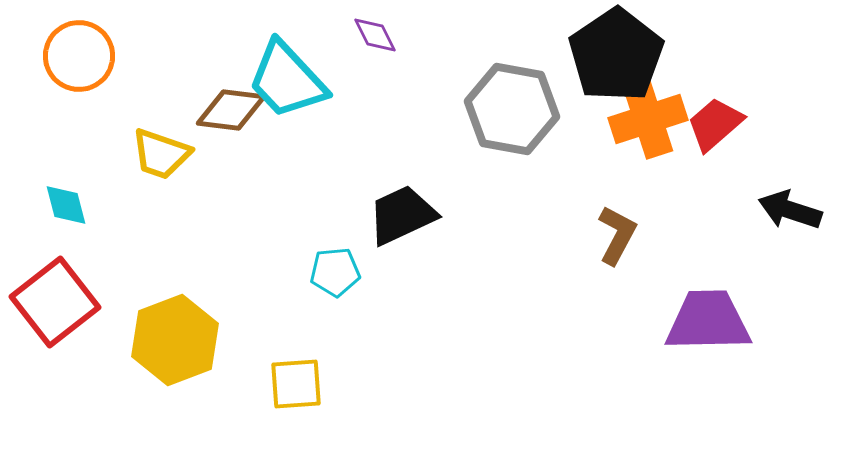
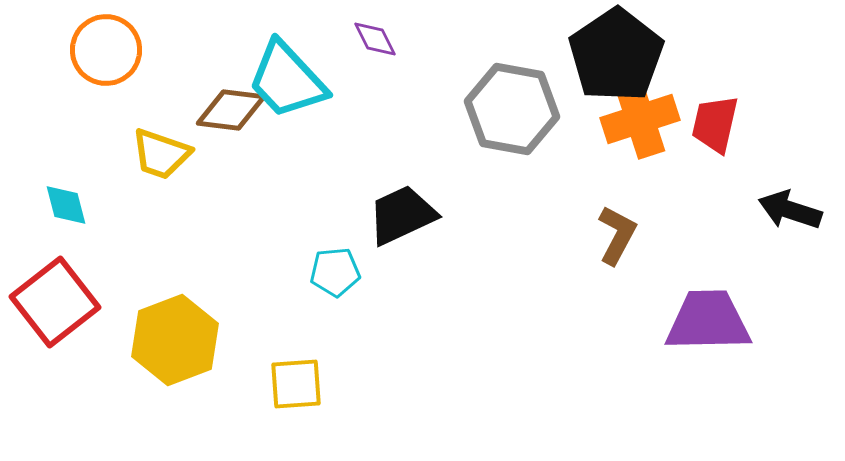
purple diamond: moved 4 px down
orange circle: moved 27 px right, 6 px up
orange cross: moved 8 px left
red trapezoid: rotated 36 degrees counterclockwise
